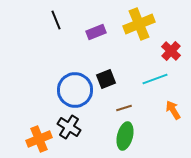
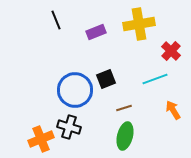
yellow cross: rotated 12 degrees clockwise
black cross: rotated 15 degrees counterclockwise
orange cross: moved 2 px right
